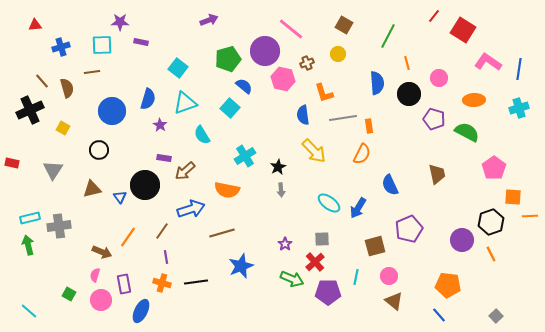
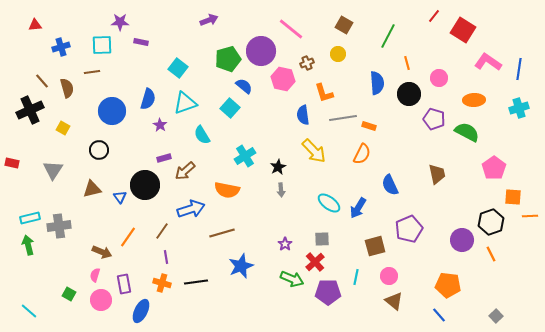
purple circle at (265, 51): moved 4 px left
orange rectangle at (369, 126): rotated 64 degrees counterclockwise
purple rectangle at (164, 158): rotated 24 degrees counterclockwise
